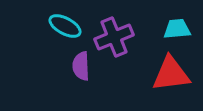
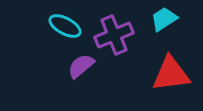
cyan trapezoid: moved 13 px left, 10 px up; rotated 28 degrees counterclockwise
purple cross: moved 2 px up
purple semicircle: rotated 52 degrees clockwise
